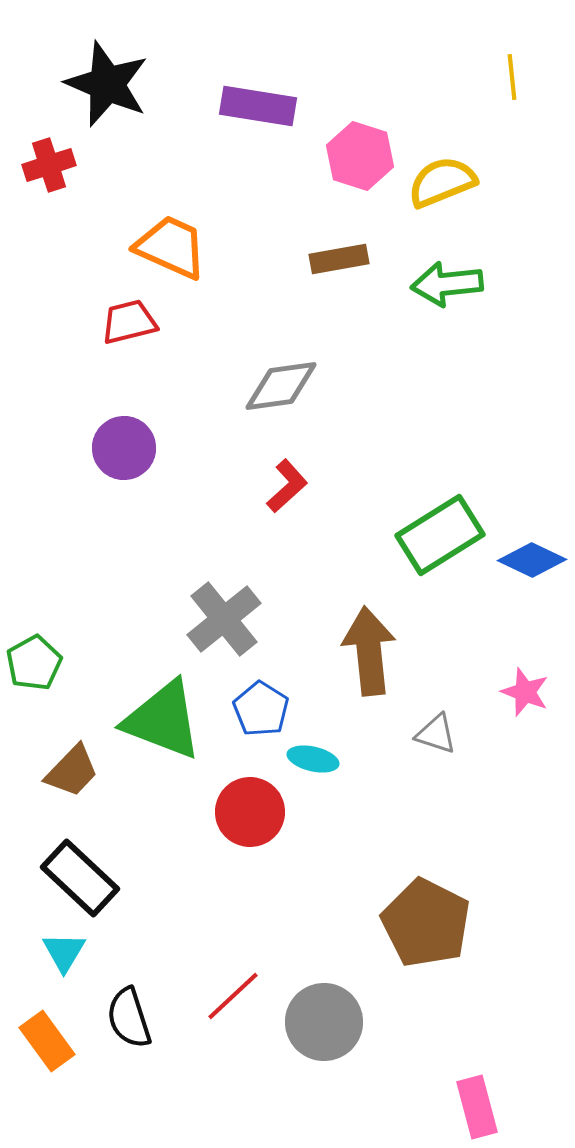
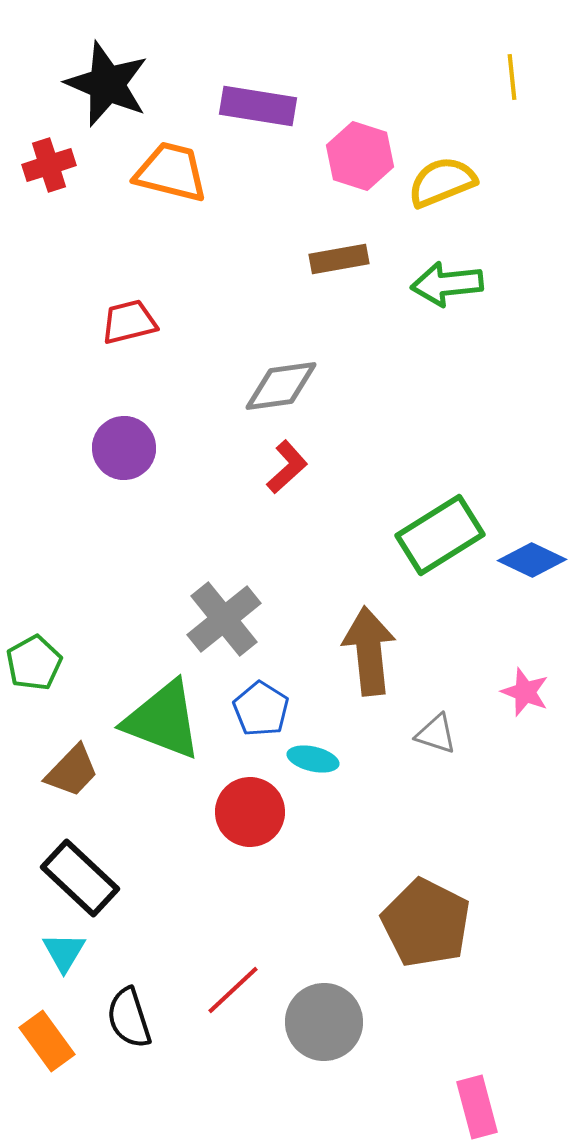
orange trapezoid: moved 75 px up; rotated 10 degrees counterclockwise
red L-shape: moved 19 px up
red line: moved 6 px up
